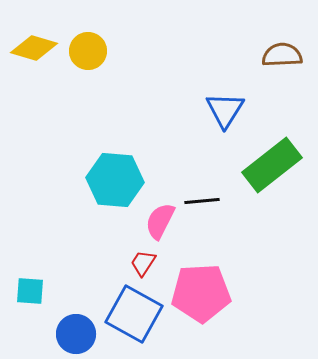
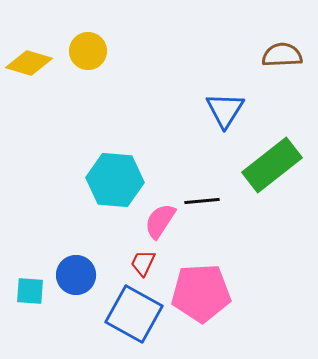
yellow diamond: moved 5 px left, 15 px down
pink semicircle: rotated 6 degrees clockwise
red trapezoid: rotated 8 degrees counterclockwise
blue circle: moved 59 px up
